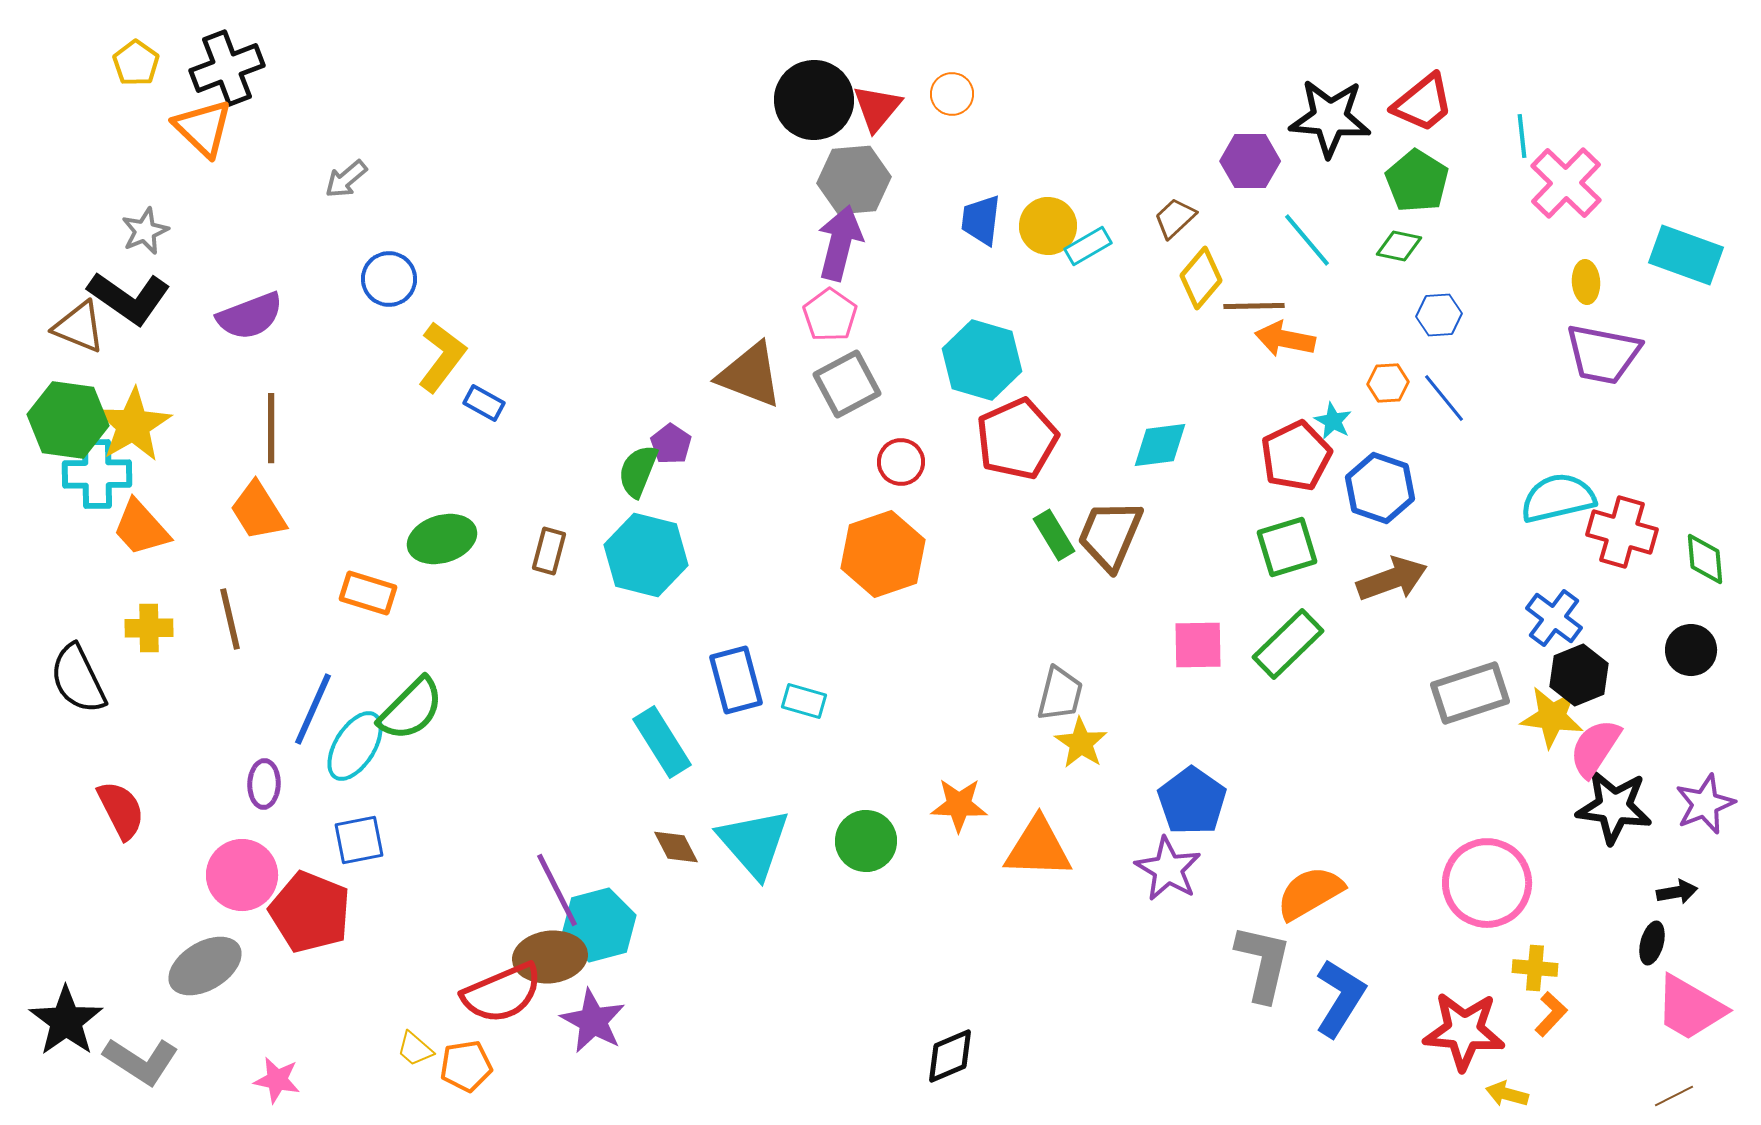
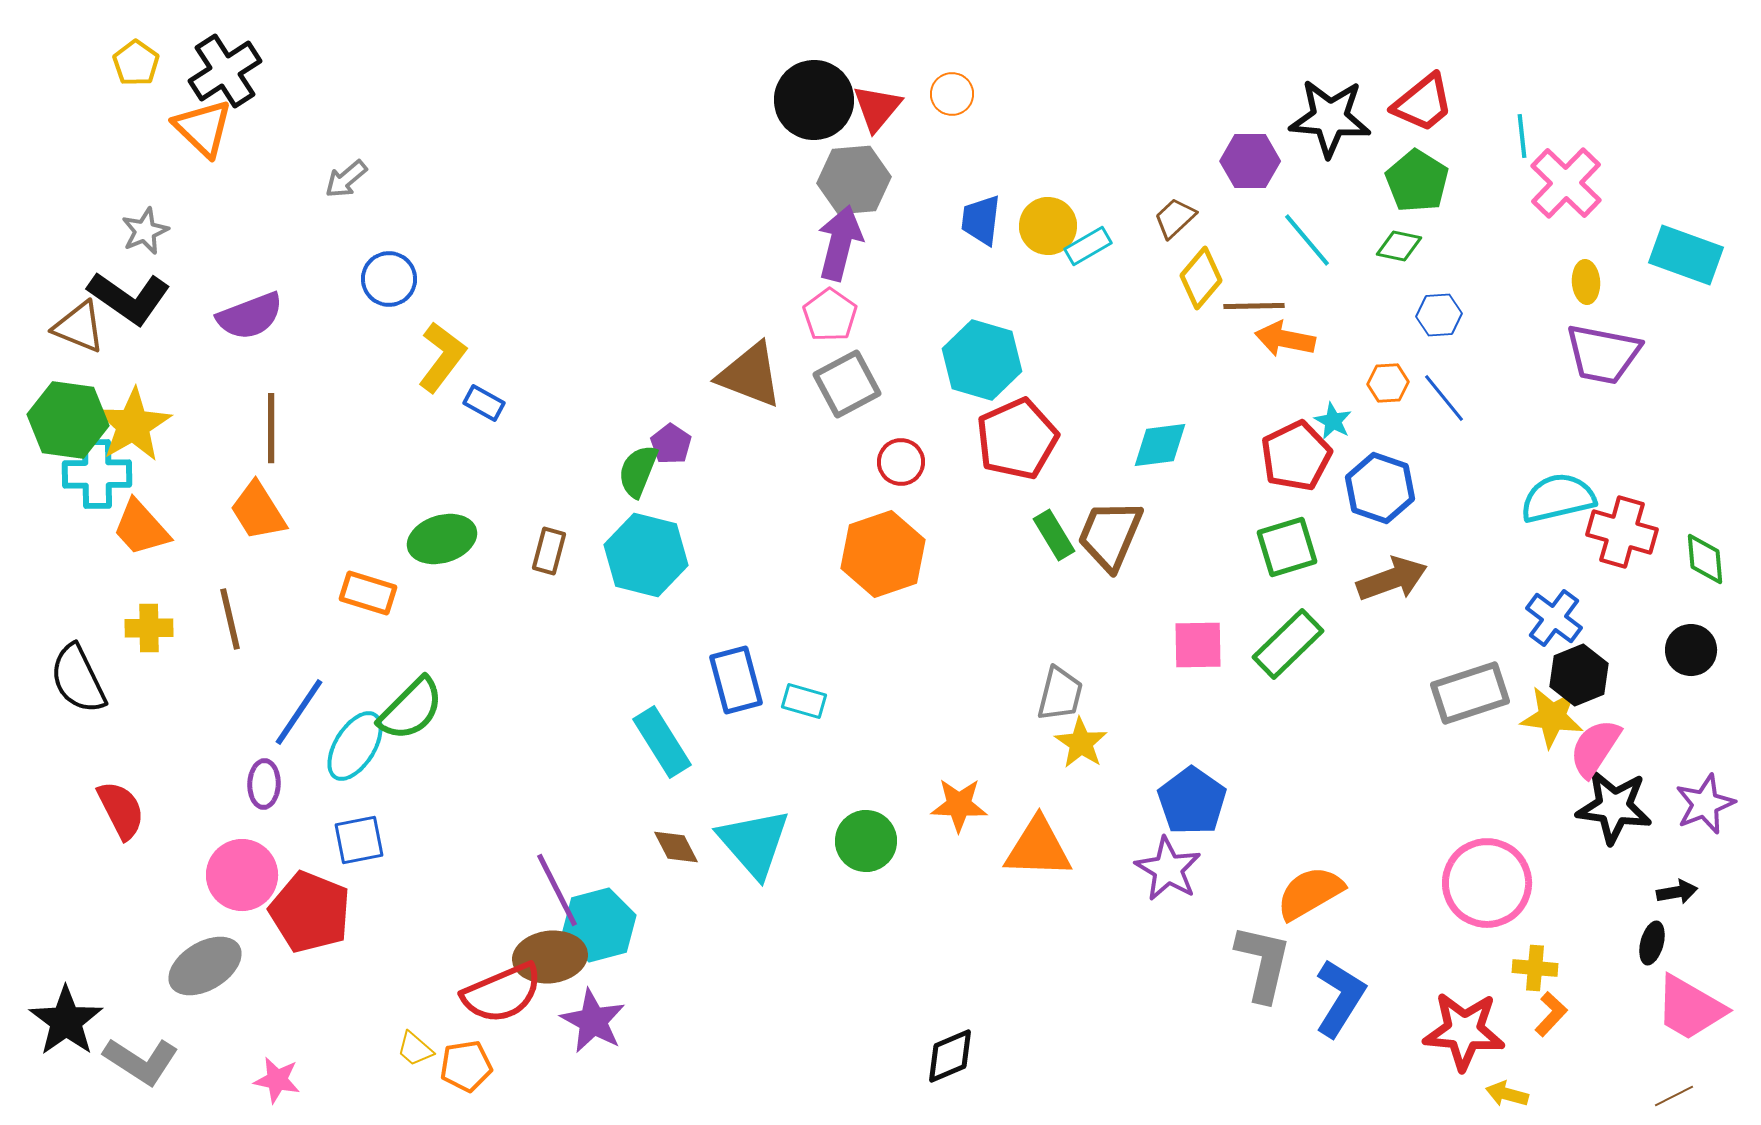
black cross at (227, 68): moved 2 px left, 3 px down; rotated 12 degrees counterclockwise
blue line at (313, 709): moved 14 px left, 3 px down; rotated 10 degrees clockwise
